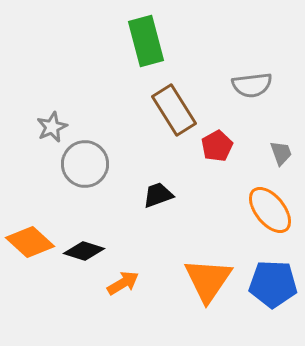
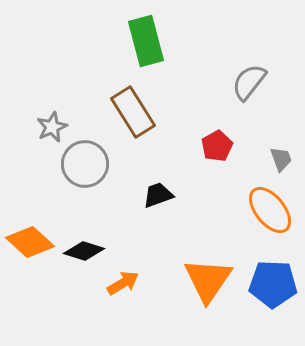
gray semicircle: moved 3 px left, 3 px up; rotated 135 degrees clockwise
brown rectangle: moved 41 px left, 2 px down
gray trapezoid: moved 6 px down
